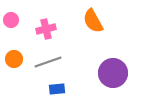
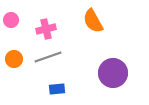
gray line: moved 5 px up
